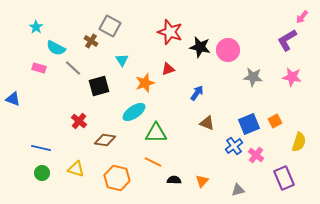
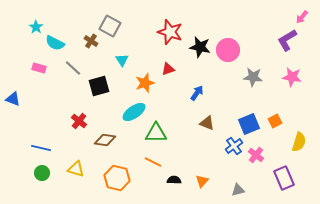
cyan semicircle: moved 1 px left, 5 px up
